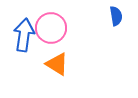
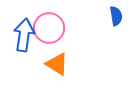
pink circle: moved 2 px left
